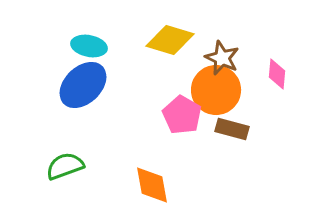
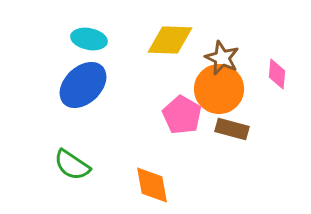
yellow diamond: rotated 15 degrees counterclockwise
cyan ellipse: moved 7 px up
orange circle: moved 3 px right, 1 px up
green semicircle: moved 7 px right, 1 px up; rotated 126 degrees counterclockwise
